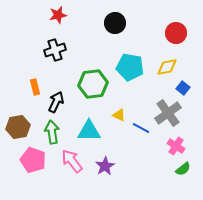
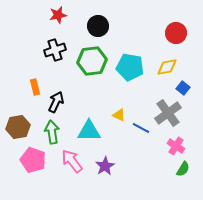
black circle: moved 17 px left, 3 px down
green hexagon: moved 1 px left, 23 px up
green semicircle: rotated 21 degrees counterclockwise
